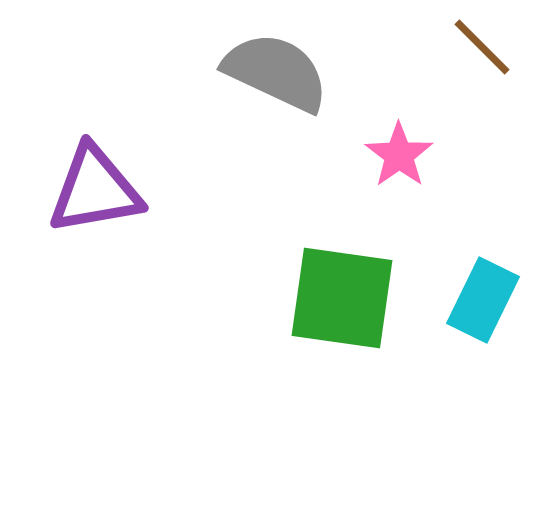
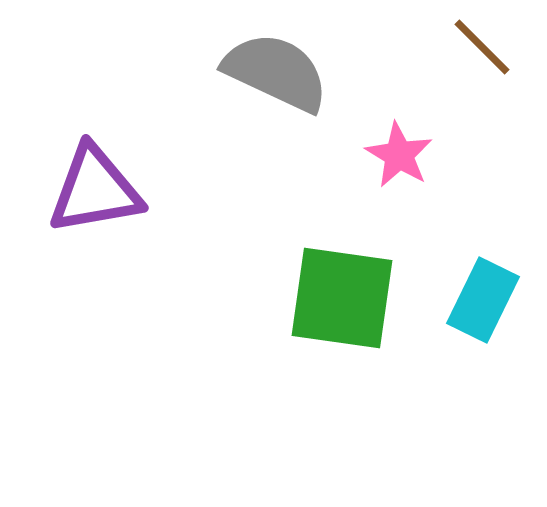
pink star: rotated 6 degrees counterclockwise
